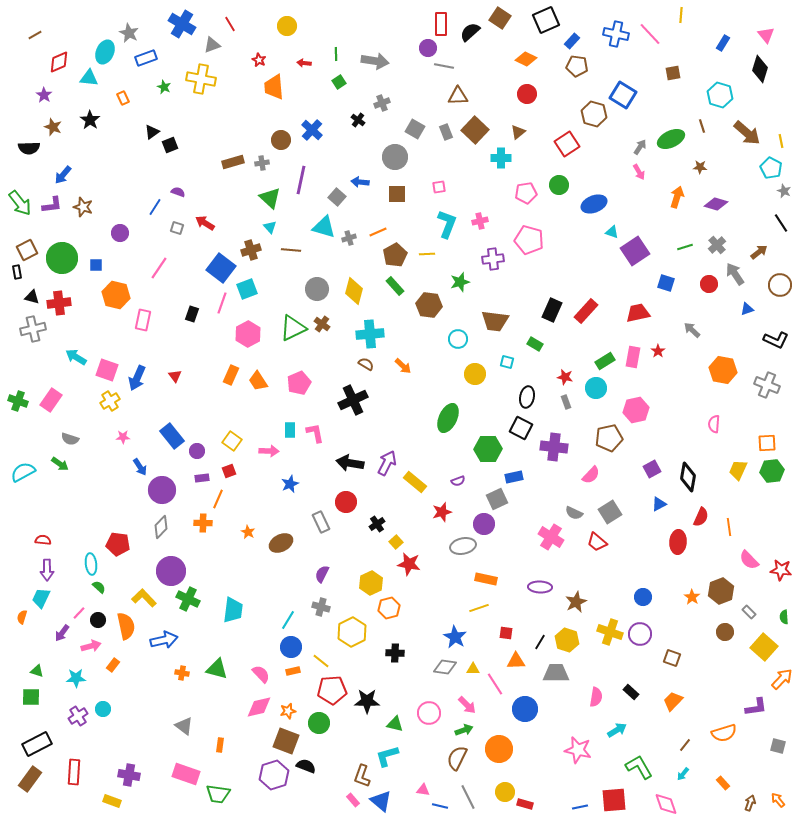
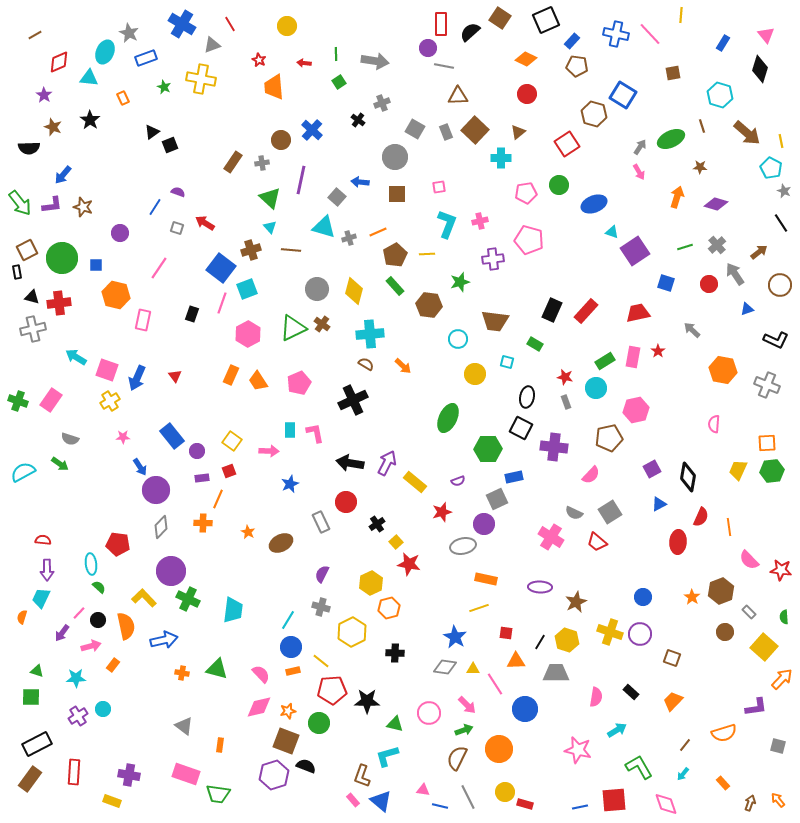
brown rectangle at (233, 162): rotated 40 degrees counterclockwise
purple circle at (162, 490): moved 6 px left
